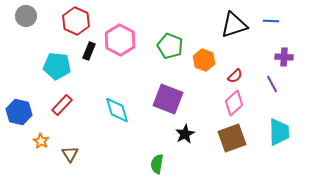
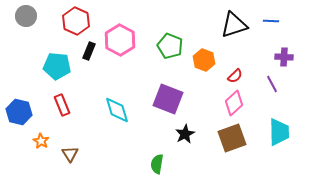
red rectangle: rotated 65 degrees counterclockwise
